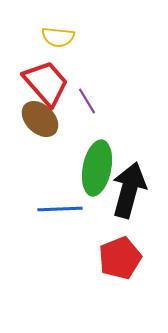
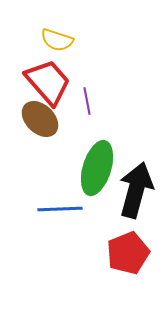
yellow semicircle: moved 1 px left, 3 px down; rotated 12 degrees clockwise
red trapezoid: moved 2 px right, 1 px up
purple line: rotated 20 degrees clockwise
green ellipse: rotated 6 degrees clockwise
black arrow: moved 7 px right
red pentagon: moved 8 px right, 5 px up
